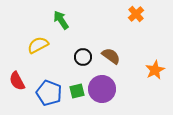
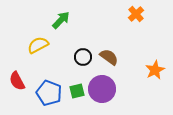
green arrow: rotated 78 degrees clockwise
brown semicircle: moved 2 px left, 1 px down
